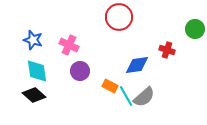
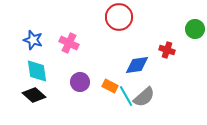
pink cross: moved 2 px up
purple circle: moved 11 px down
